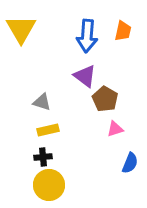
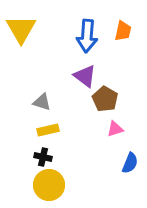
black cross: rotated 18 degrees clockwise
